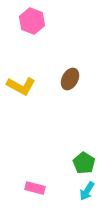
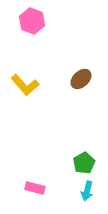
brown ellipse: moved 11 px right; rotated 20 degrees clockwise
yellow L-shape: moved 4 px right, 1 px up; rotated 20 degrees clockwise
green pentagon: rotated 10 degrees clockwise
cyan arrow: rotated 18 degrees counterclockwise
